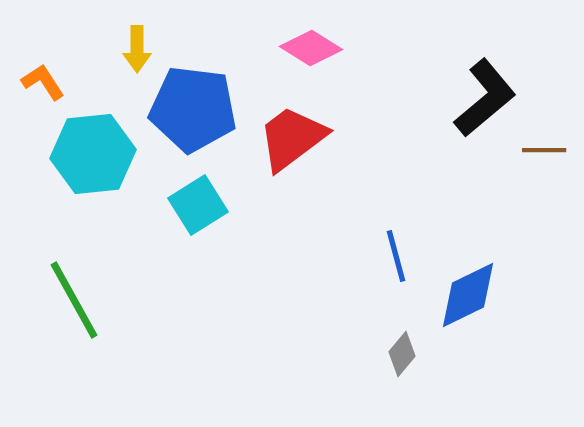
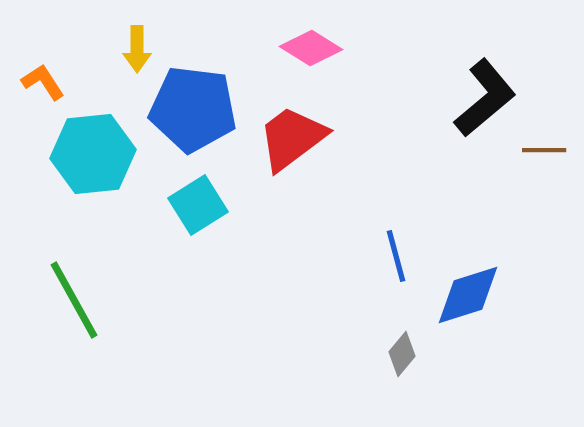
blue diamond: rotated 8 degrees clockwise
